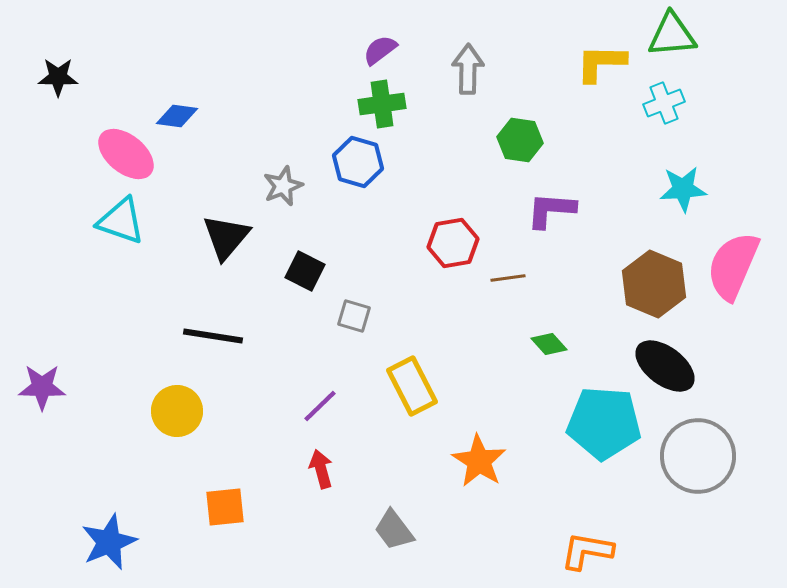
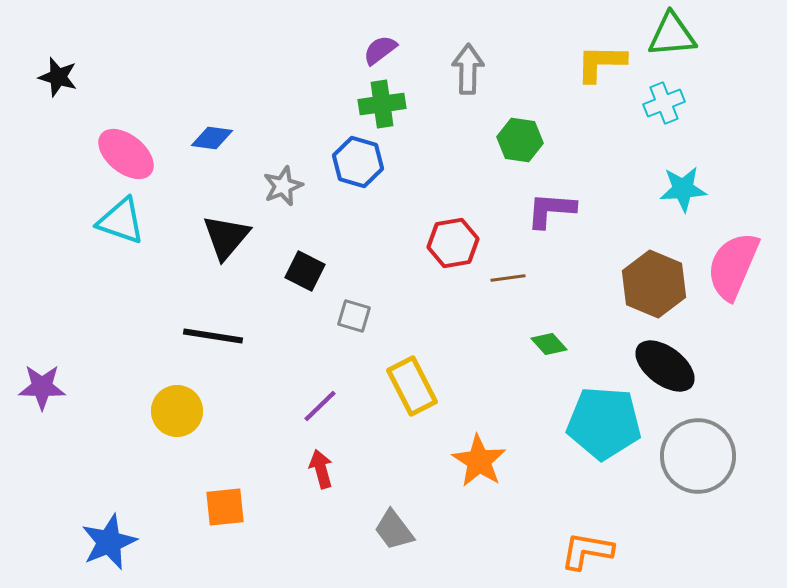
black star: rotated 15 degrees clockwise
blue diamond: moved 35 px right, 22 px down
